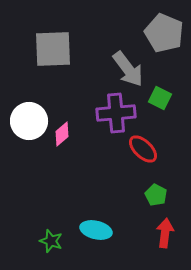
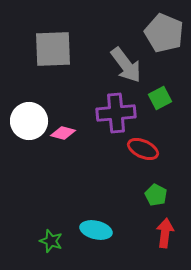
gray arrow: moved 2 px left, 4 px up
green square: rotated 35 degrees clockwise
pink diamond: moved 1 px right, 1 px up; rotated 55 degrees clockwise
red ellipse: rotated 20 degrees counterclockwise
